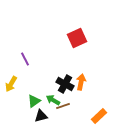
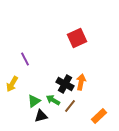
yellow arrow: moved 1 px right
brown line: moved 7 px right; rotated 32 degrees counterclockwise
